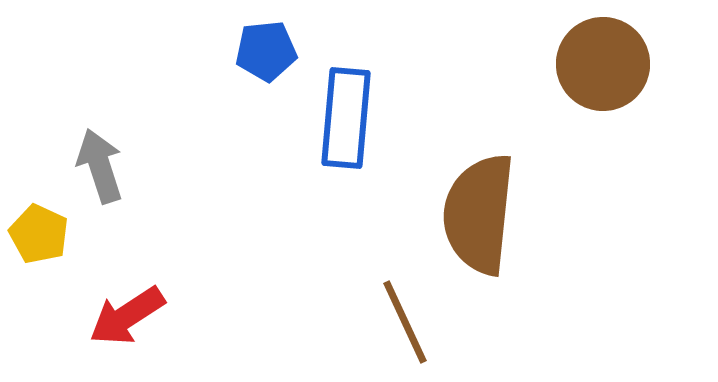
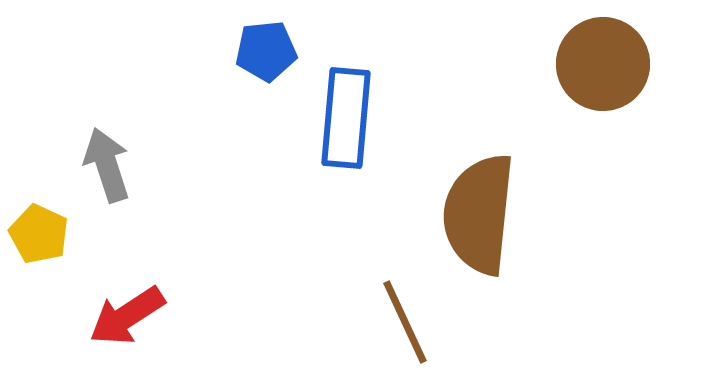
gray arrow: moved 7 px right, 1 px up
